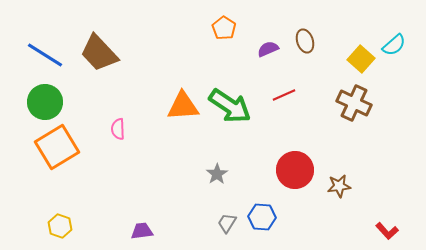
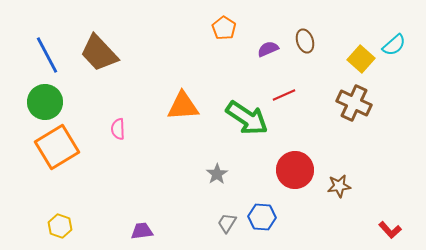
blue line: moved 2 px right; rotated 30 degrees clockwise
green arrow: moved 17 px right, 12 px down
red L-shape: moved 3 px right, 1 px up
